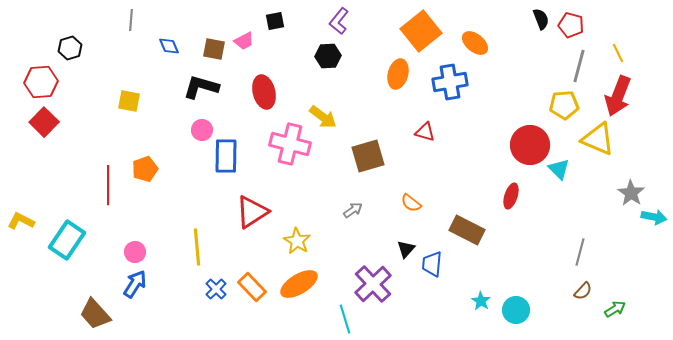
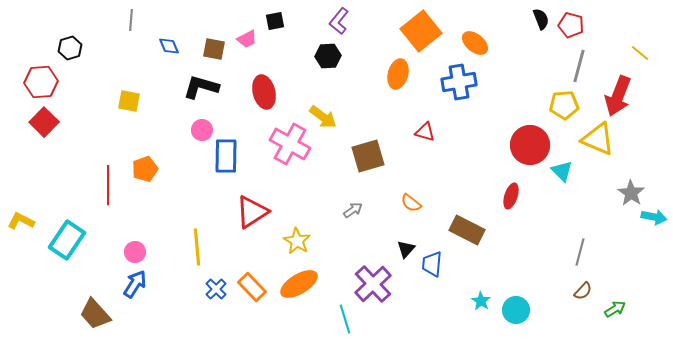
pink trapezoid at (244, 41): moved 3 px right, 2 px up
yellow line at (618, 53): moved 22 px right; rotated 24 degrees counterclockwise
blue cross at (450, 82): moved 9 px right
pink cross at (290, 144): rotated 15 degrees clockwise
cyan triangle at (559, 169): moved 3 px right, 2 px down
